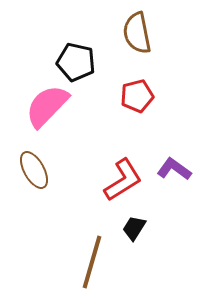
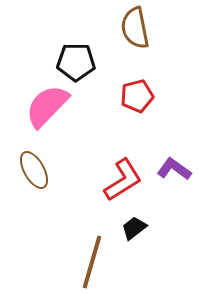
brown semicircle: moved 2 px left, 5 px up
black pentagon: rotated 12 degrees counterclockwise
black trapezoid: rotated 20 degrees clockwise
